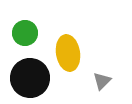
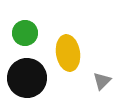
black circle: moved 3 px left
